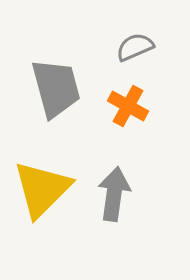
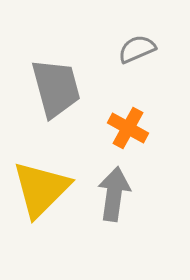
gray semicircle: moved 2 px right, 2 px down
orange cross: moved 22 px down
yellow triangle: moved 1 px left
